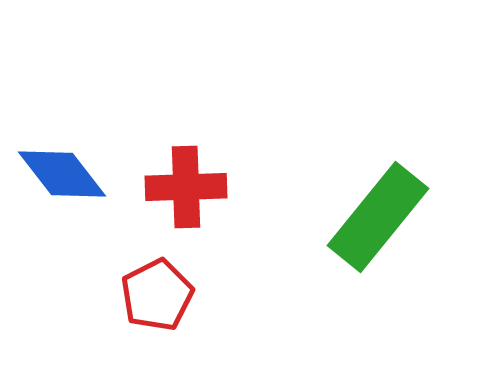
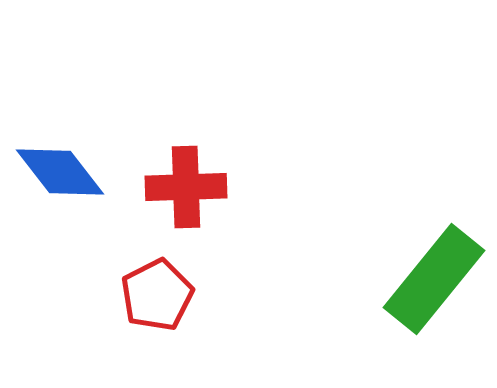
blue diamond: moved 2 px left, 2 px up
green rectangle: moved 56 px right, 62 px down
